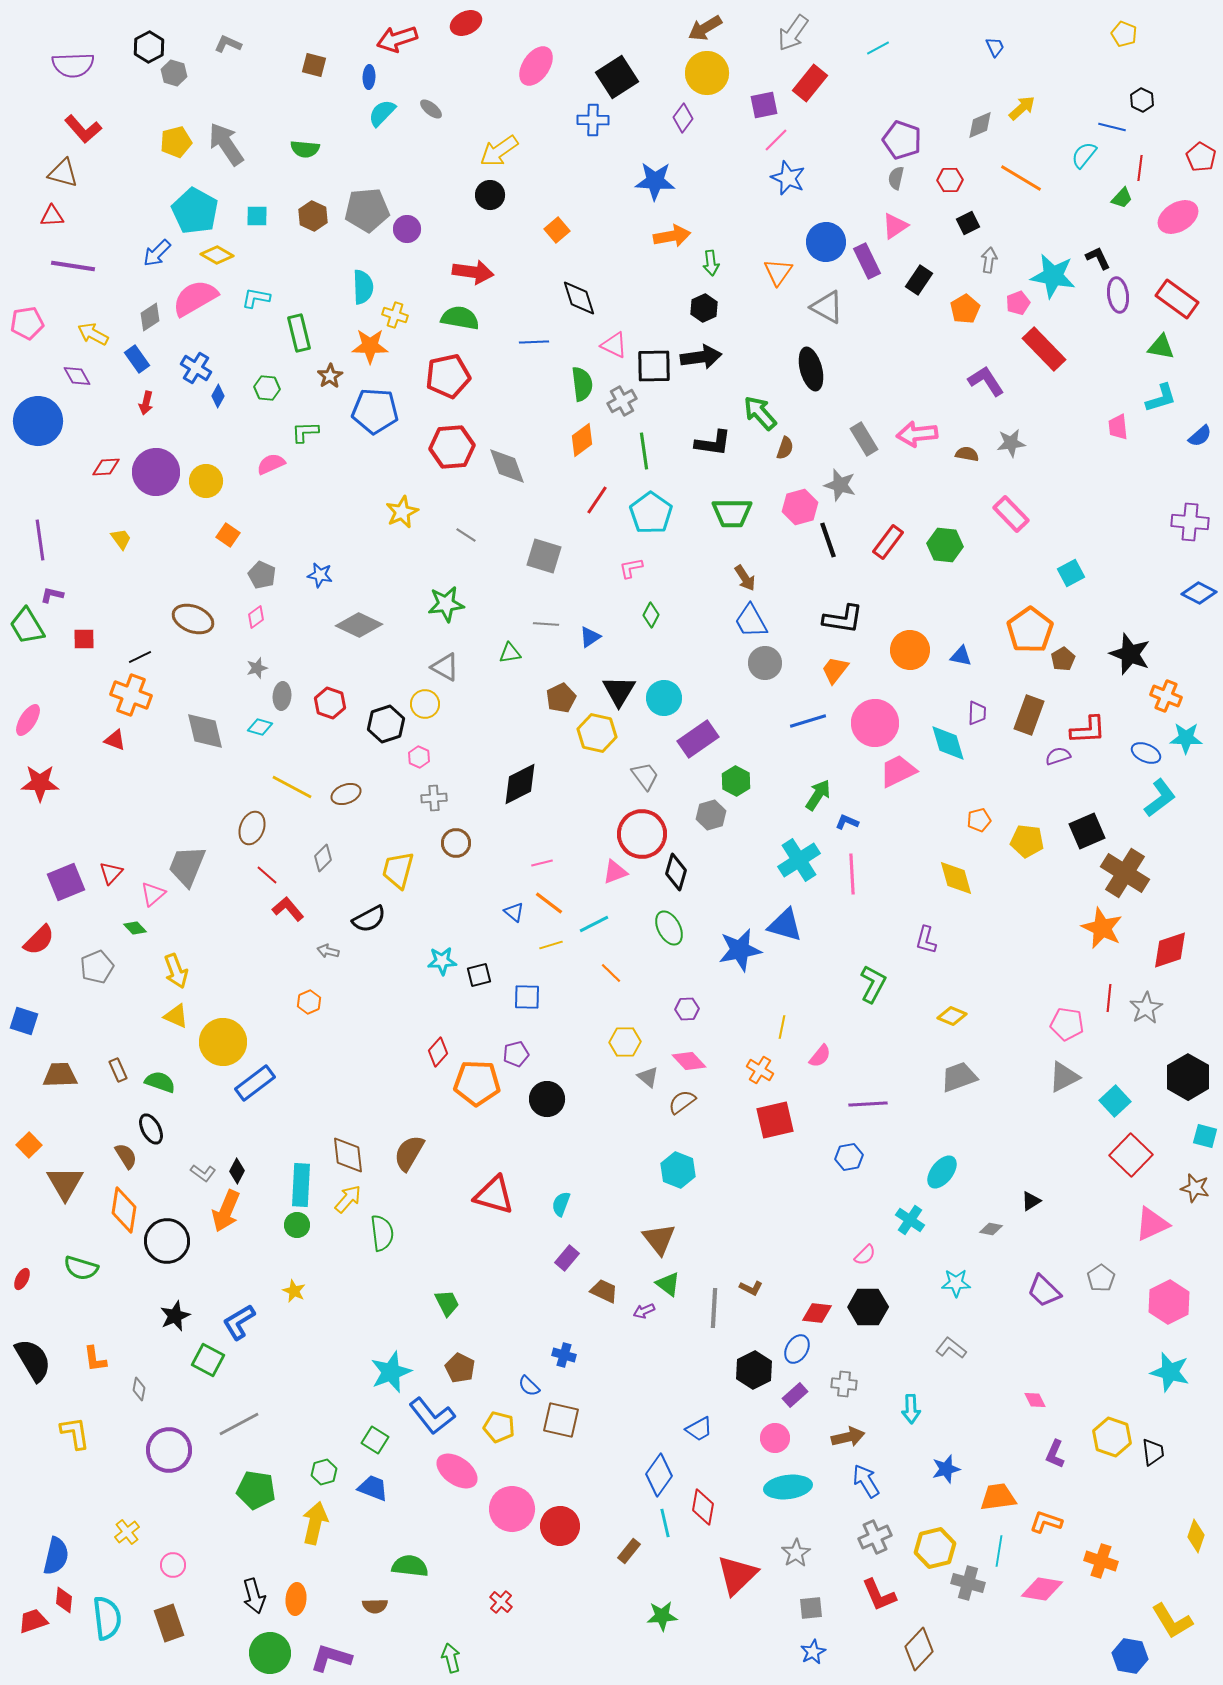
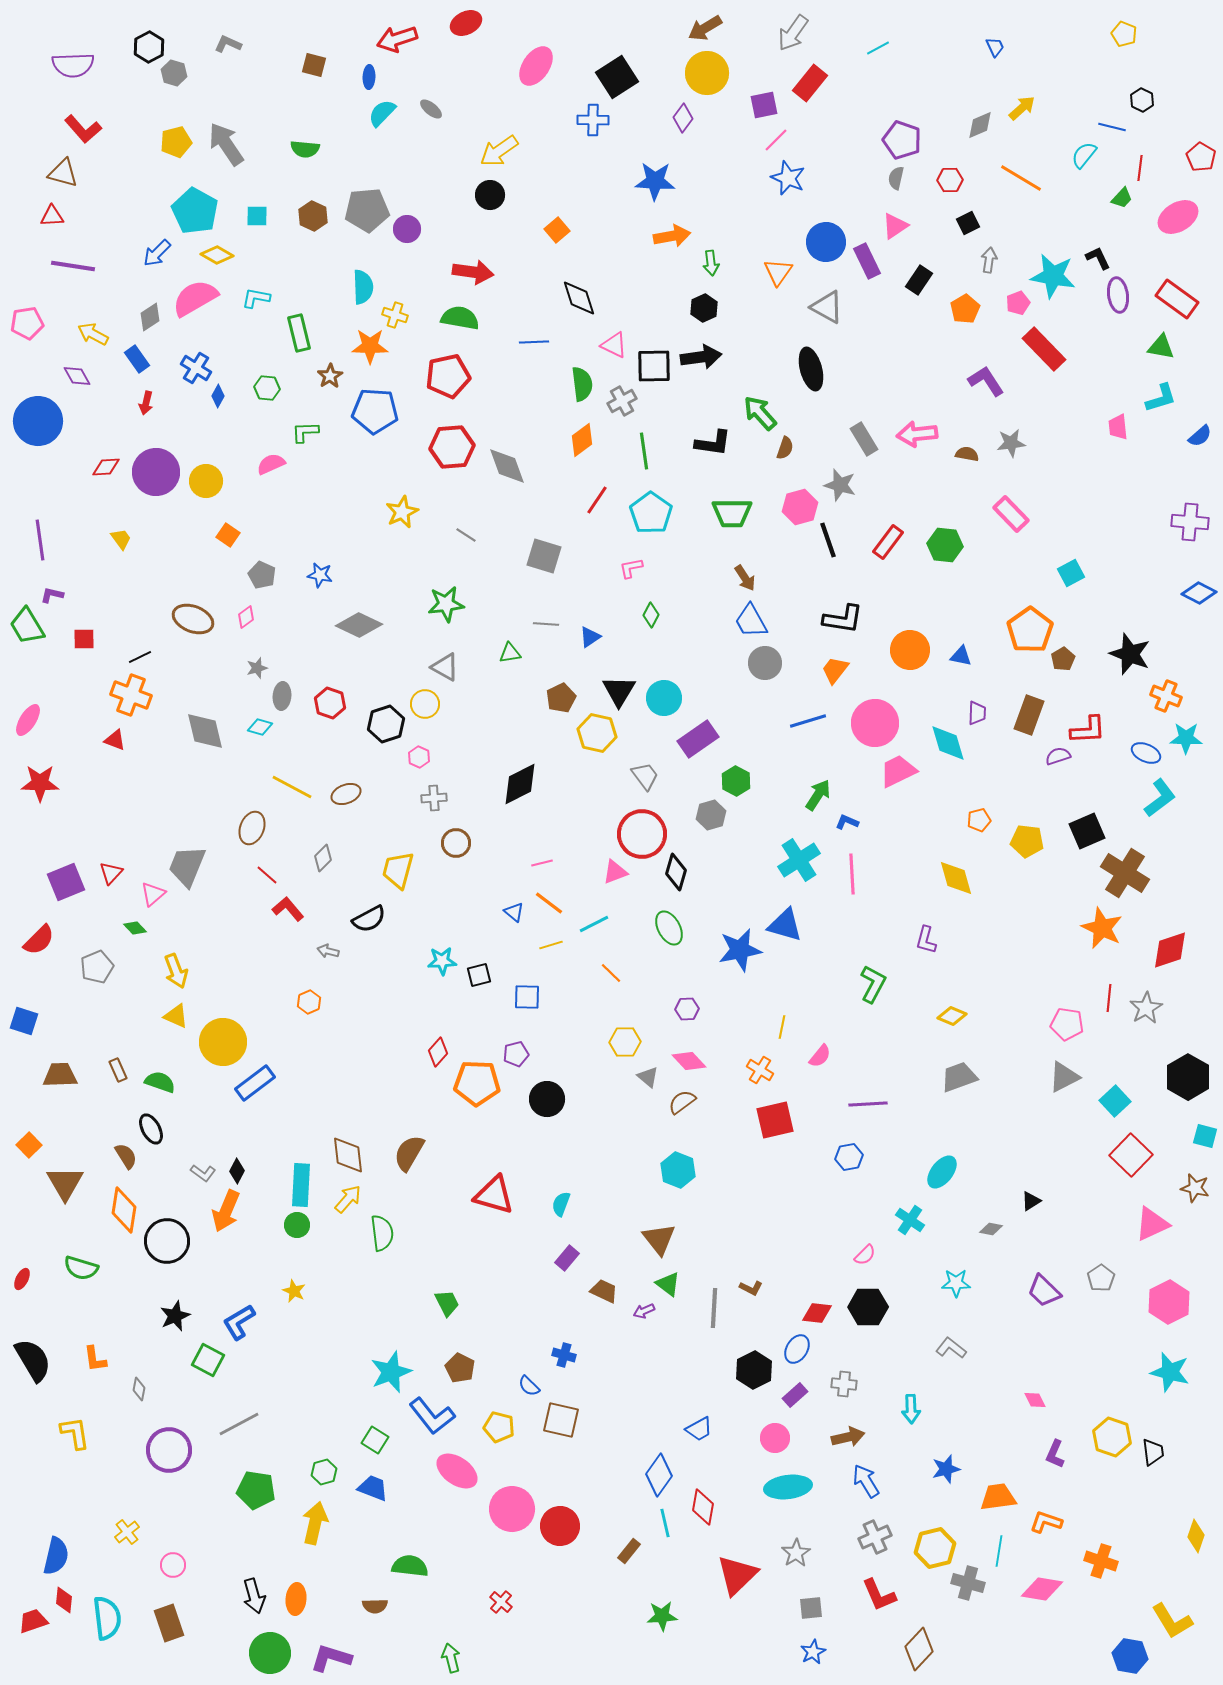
pink diamond at (256, 617): moved 10 px left
